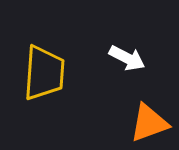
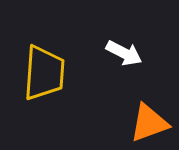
white arrow: moved 3 px left, 5 px up
